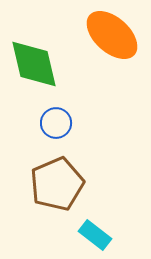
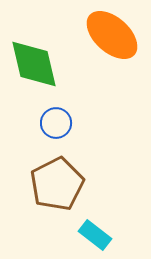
brown pentagon: rotated 4 degrees counterclockwise
